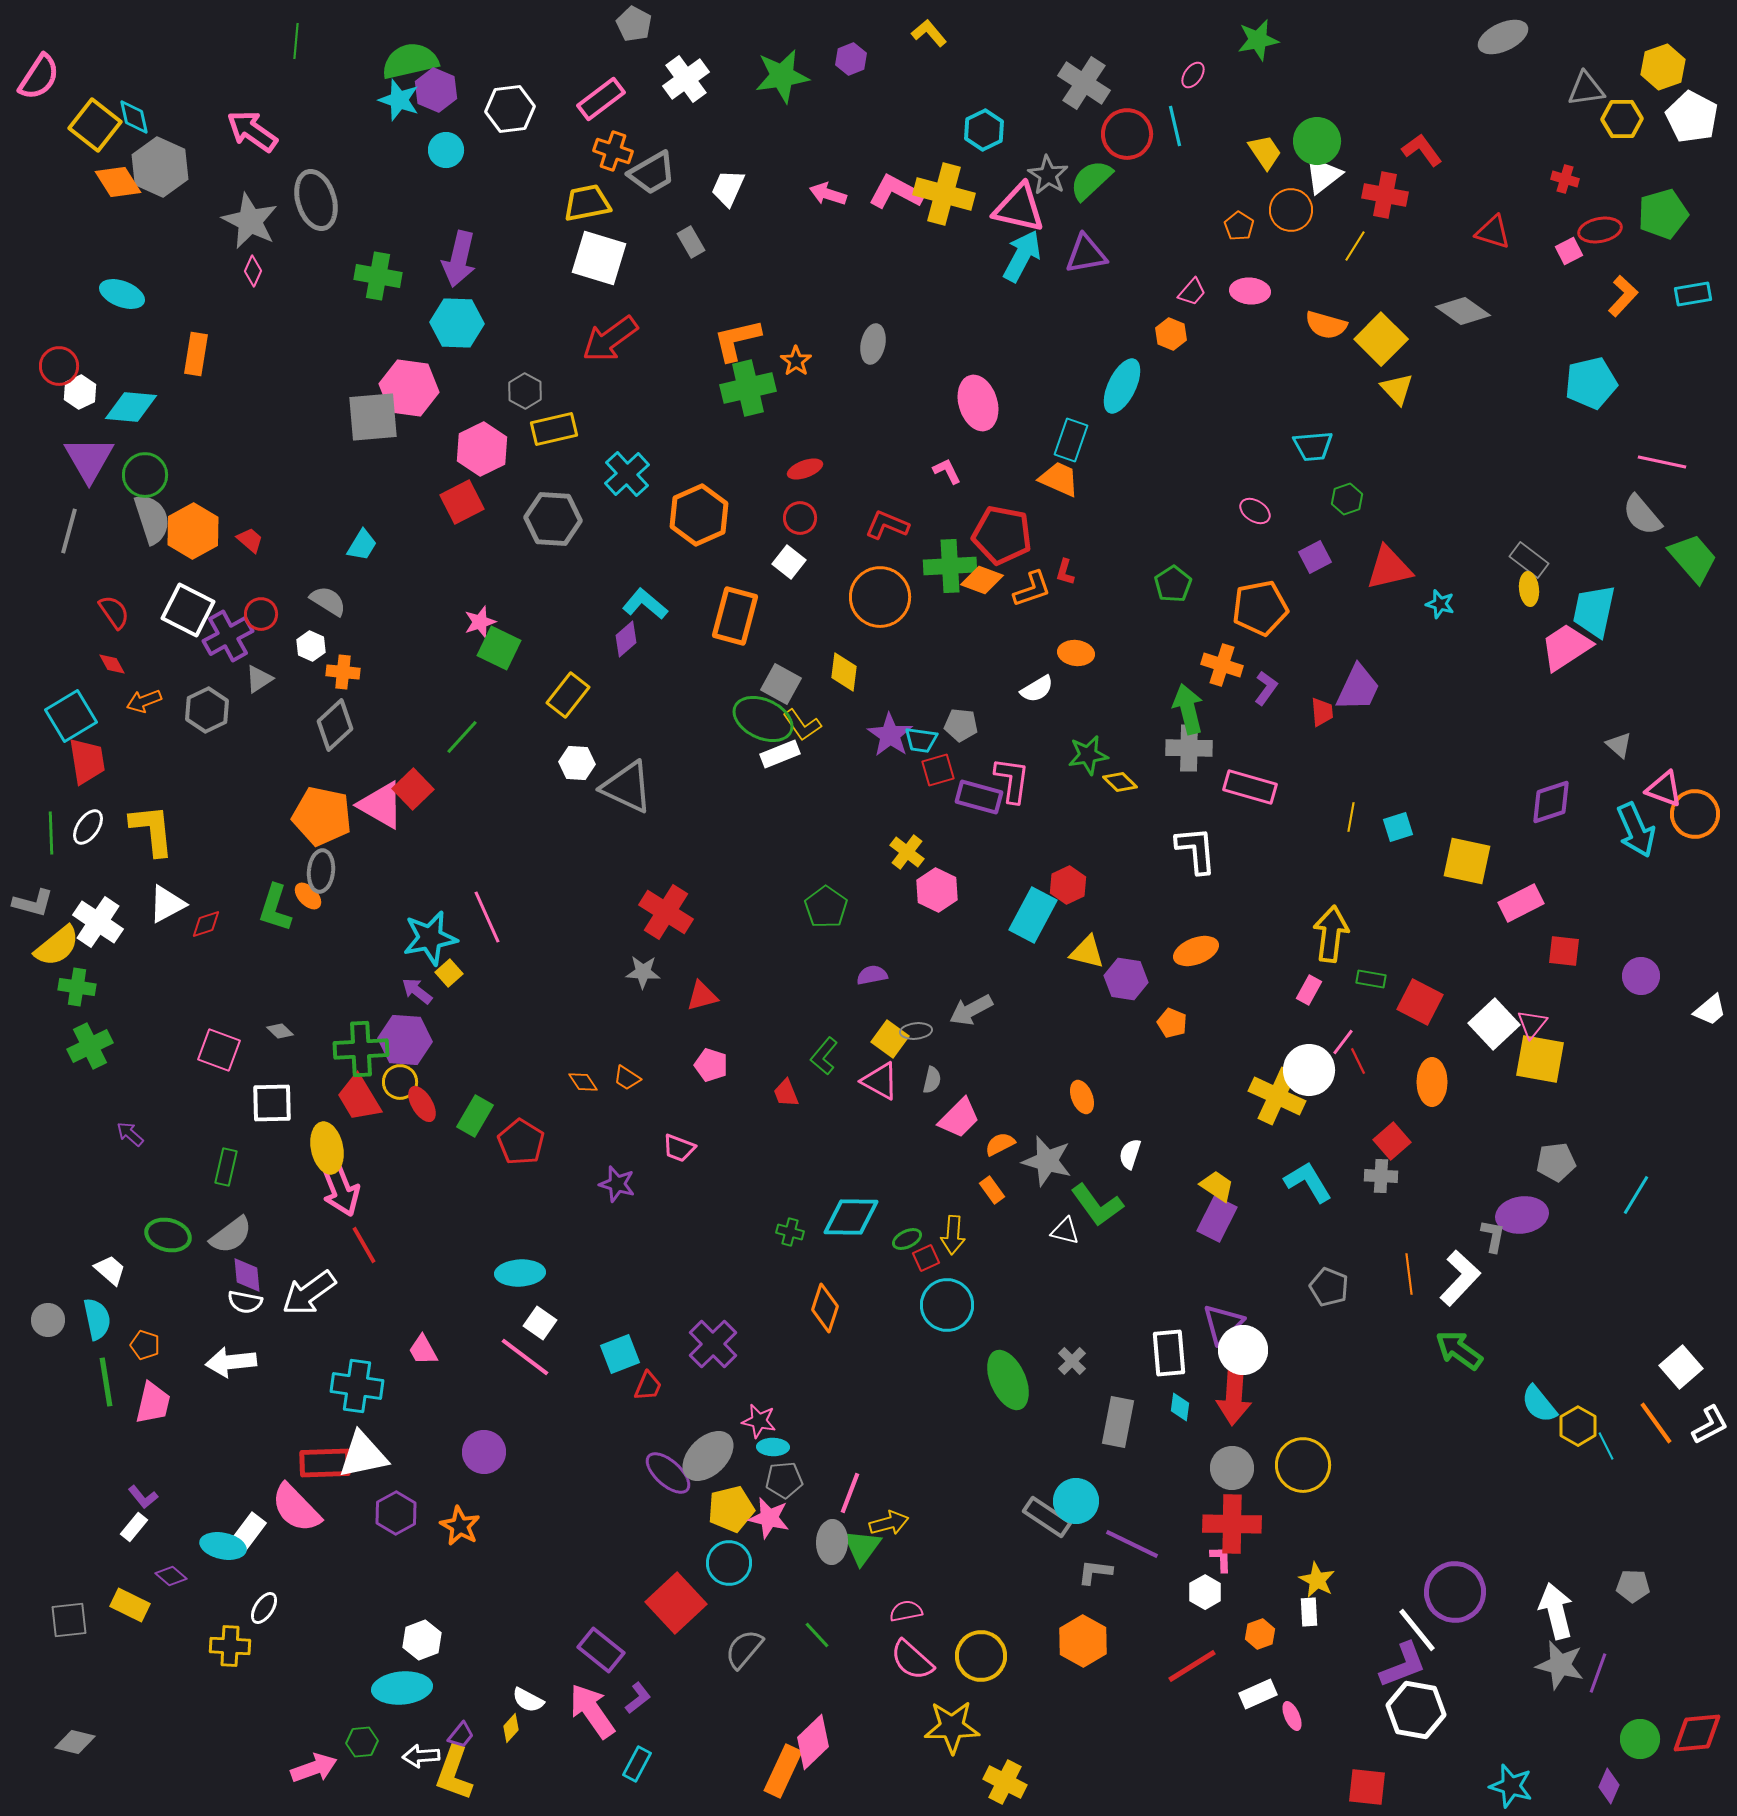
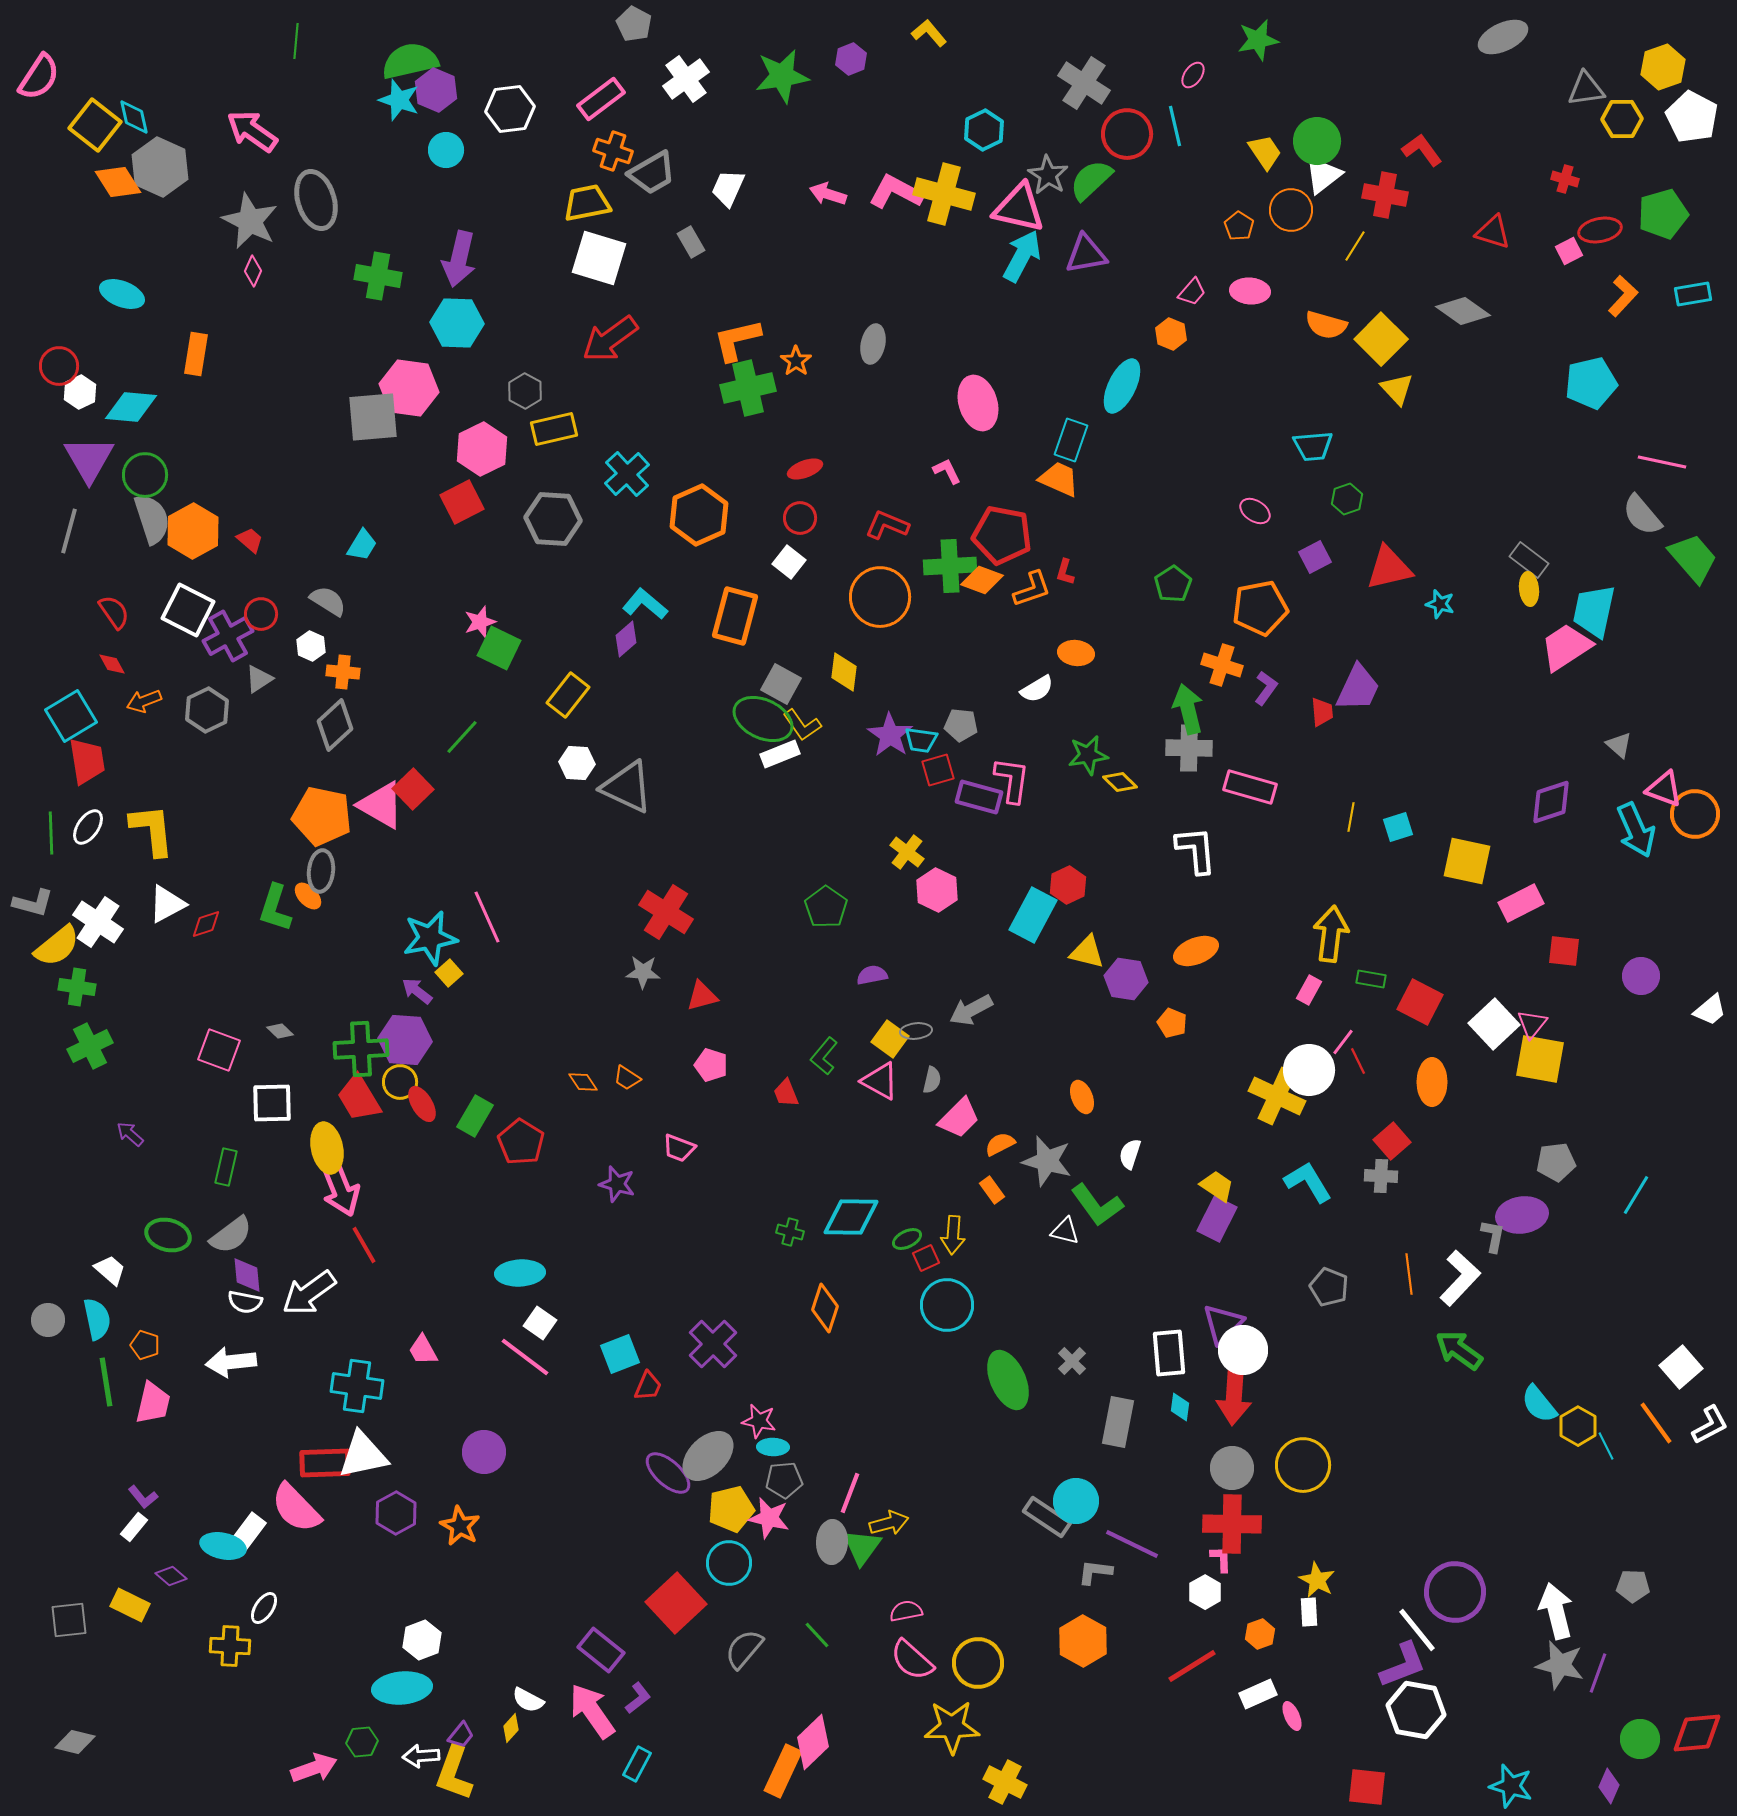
yellow circle at (981, 1656): moved 3 px left, 7 px down
